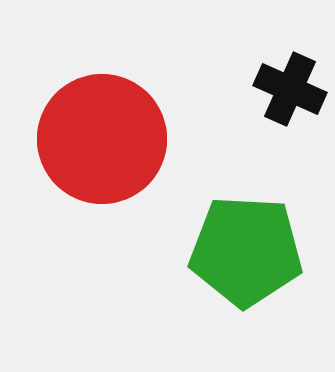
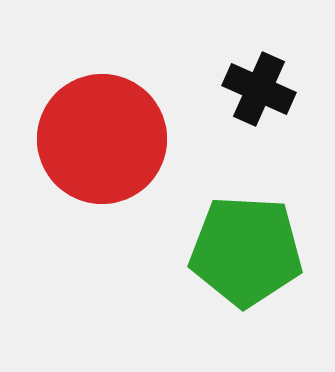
black cross: moved 31 px left
